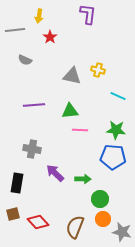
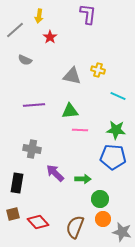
gray line: rotated 36 degrees counterclockwise
